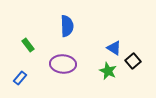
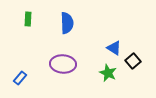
blue semicircle: moved 3 px up
green rectangle: moved 26 px up; rotated 40 degrees clockwise
green star: moved 2 px down
